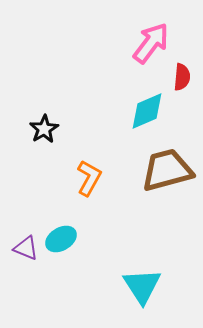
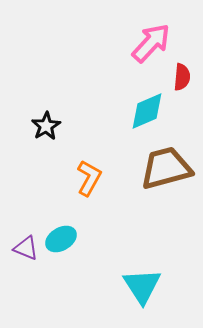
pink arrow: rotated 6 degrees clockwise
black star: moved 2 px right, 3 px up
brown trapezoid: moved 1 px left, 2 px up
